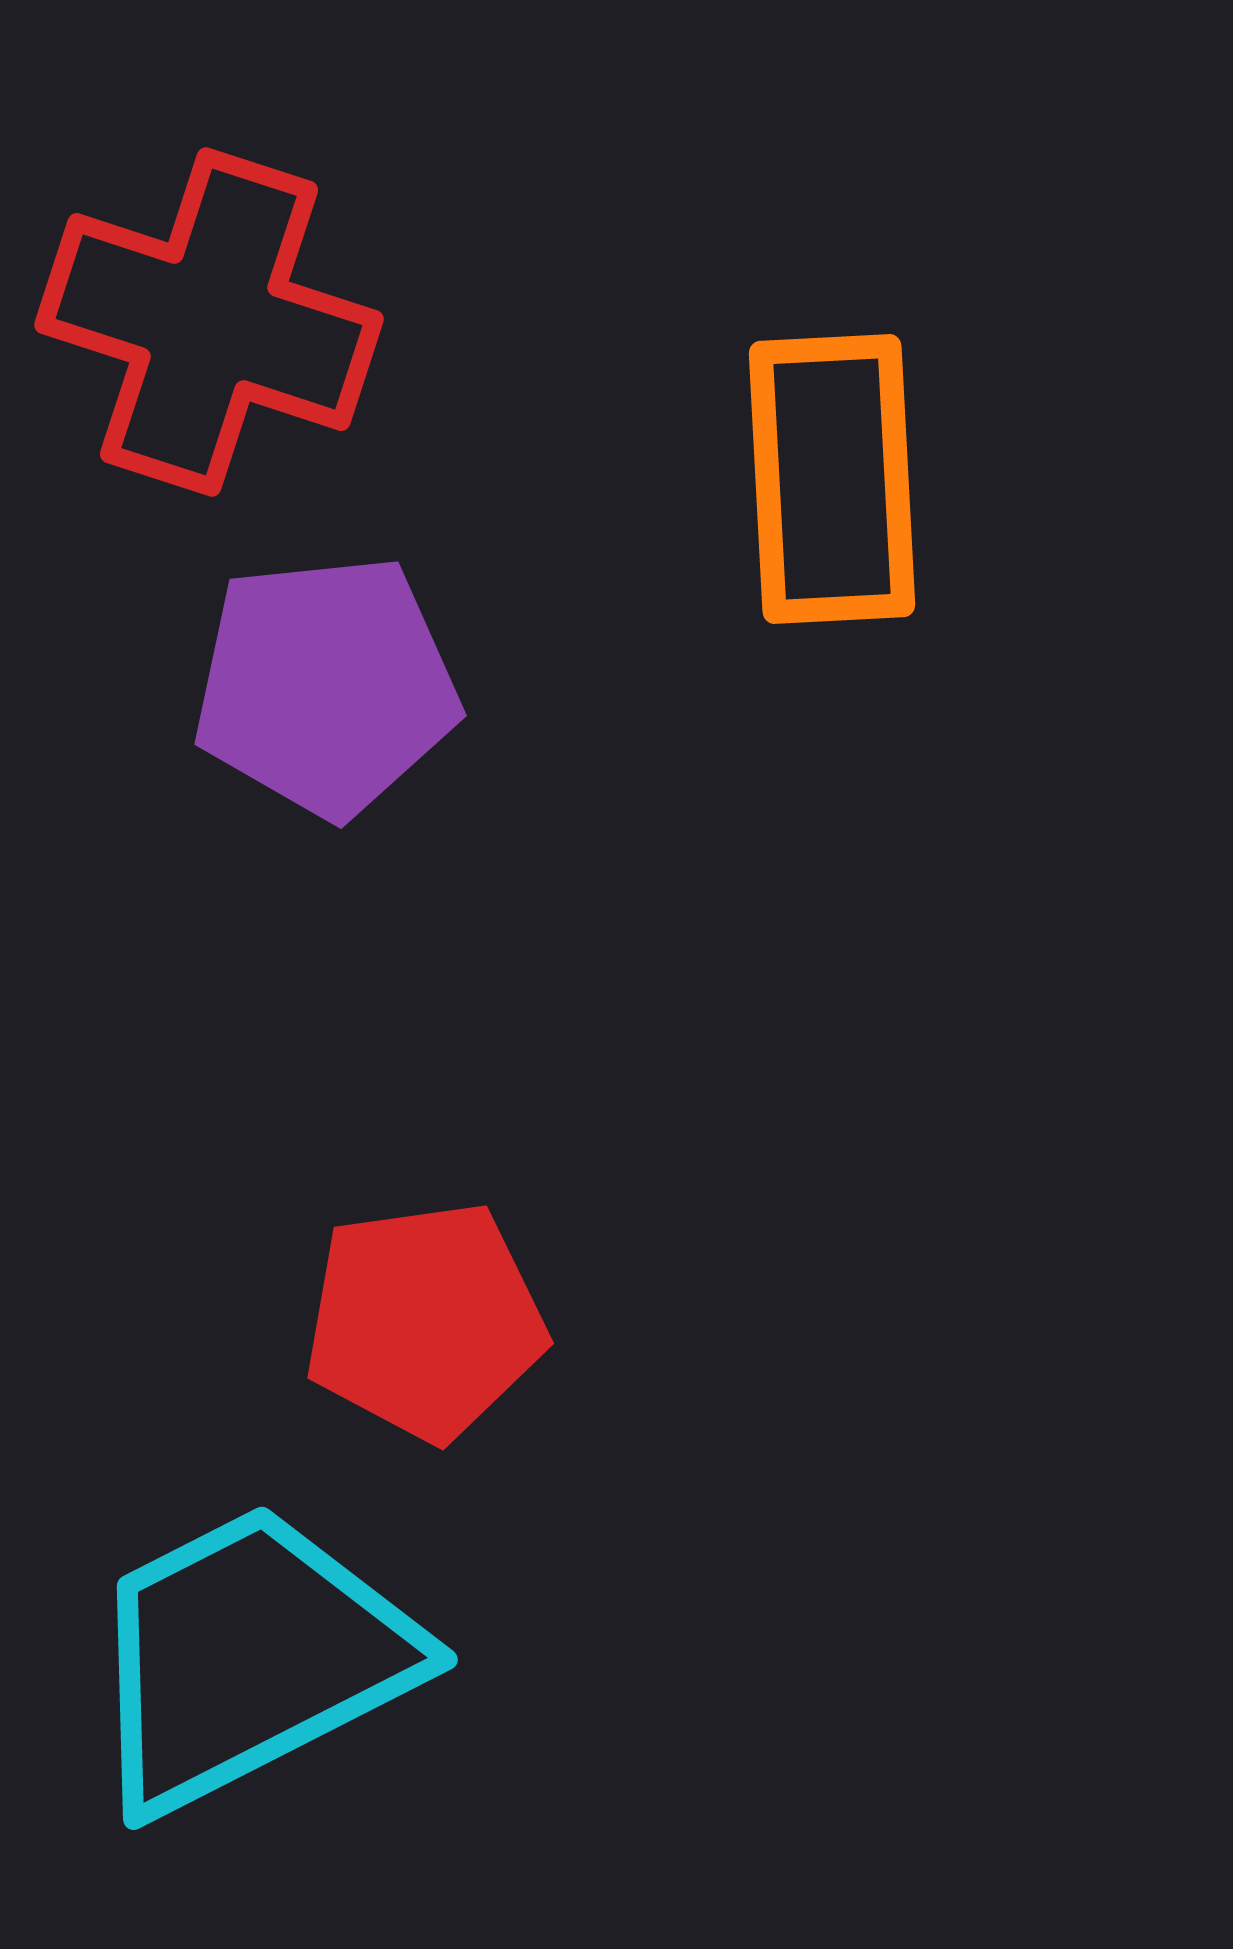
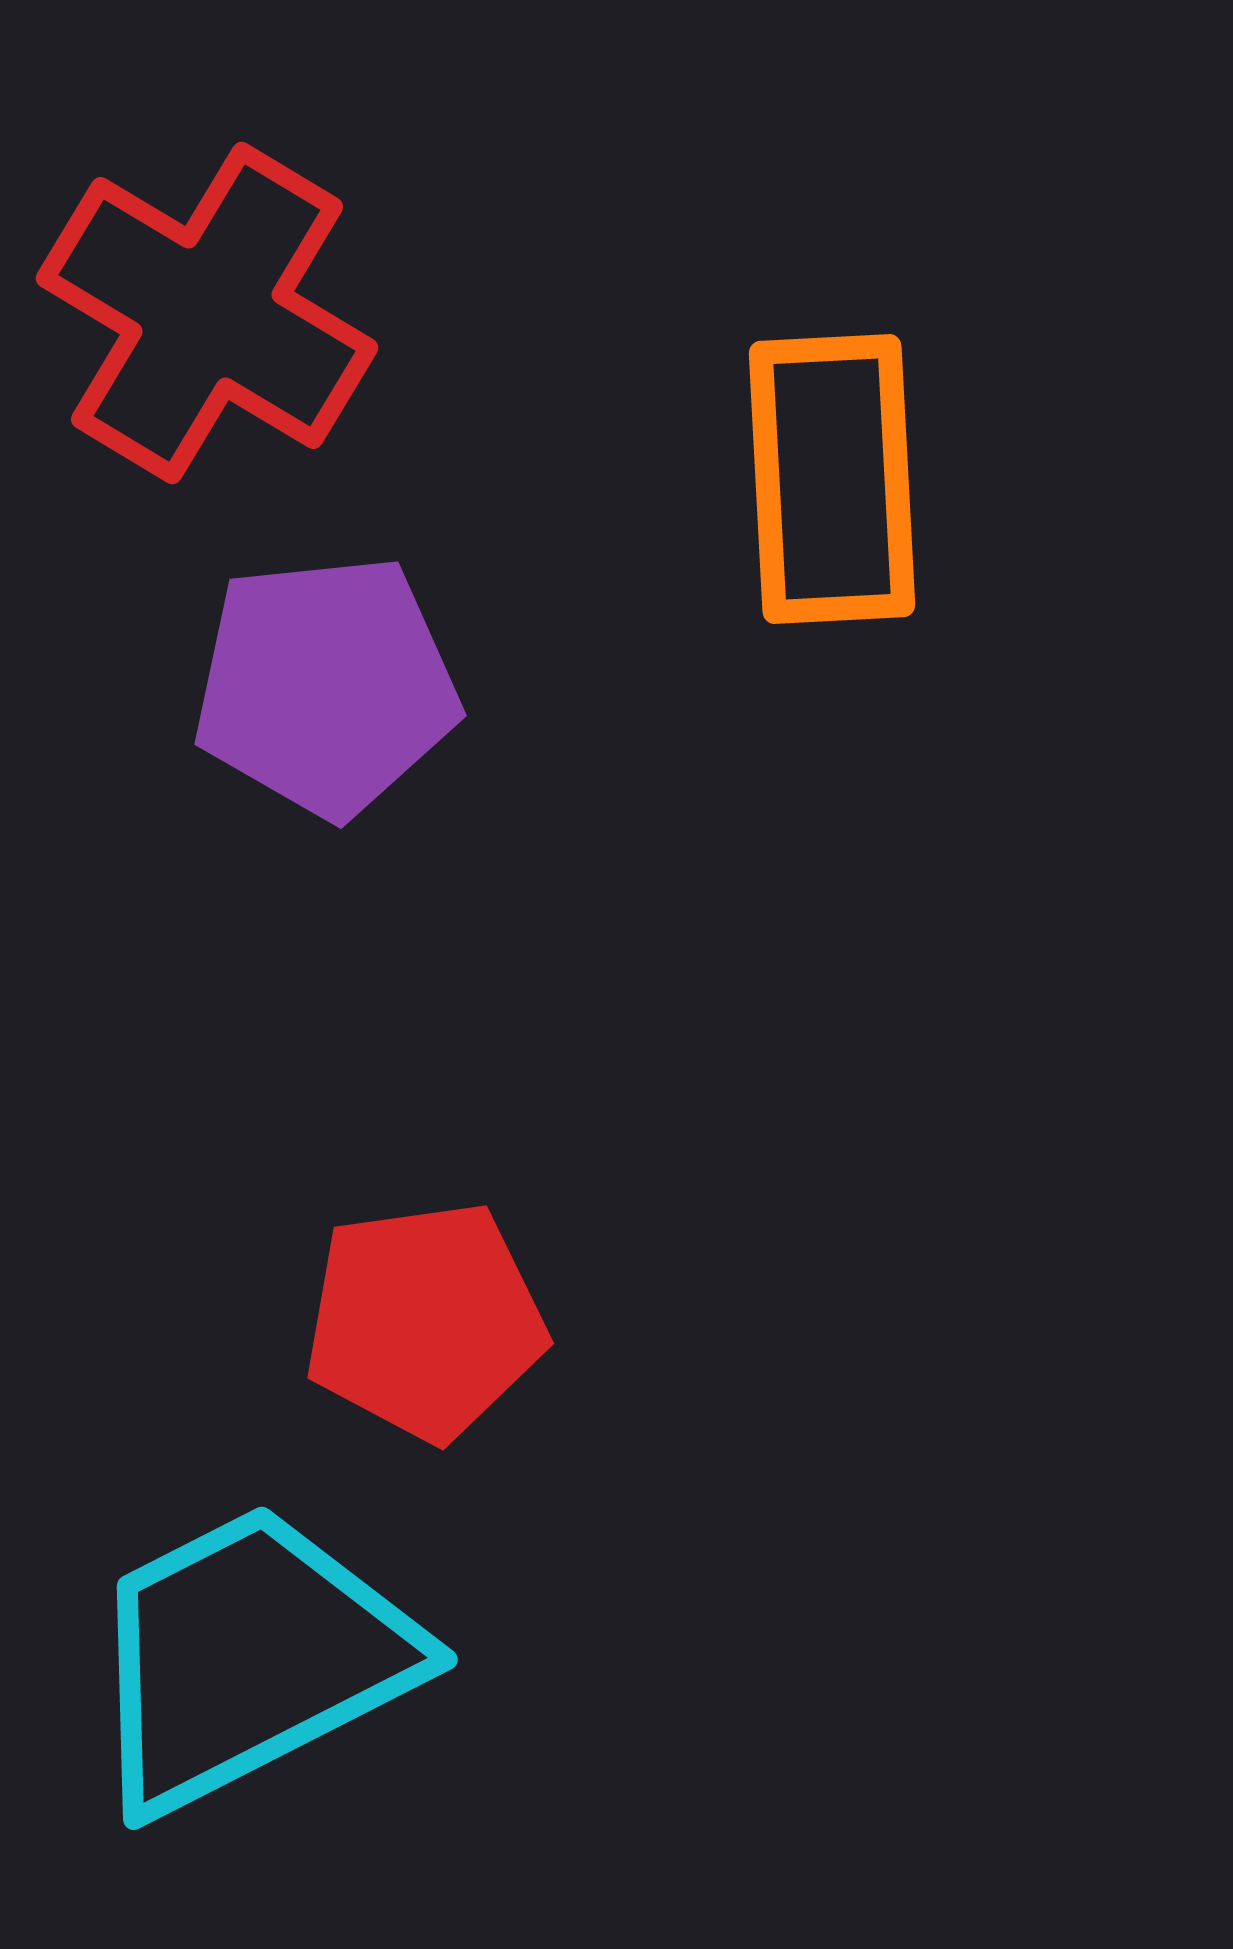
red cross: moved 2 px left, 9 px up; rotated 13 degrees clockwise
